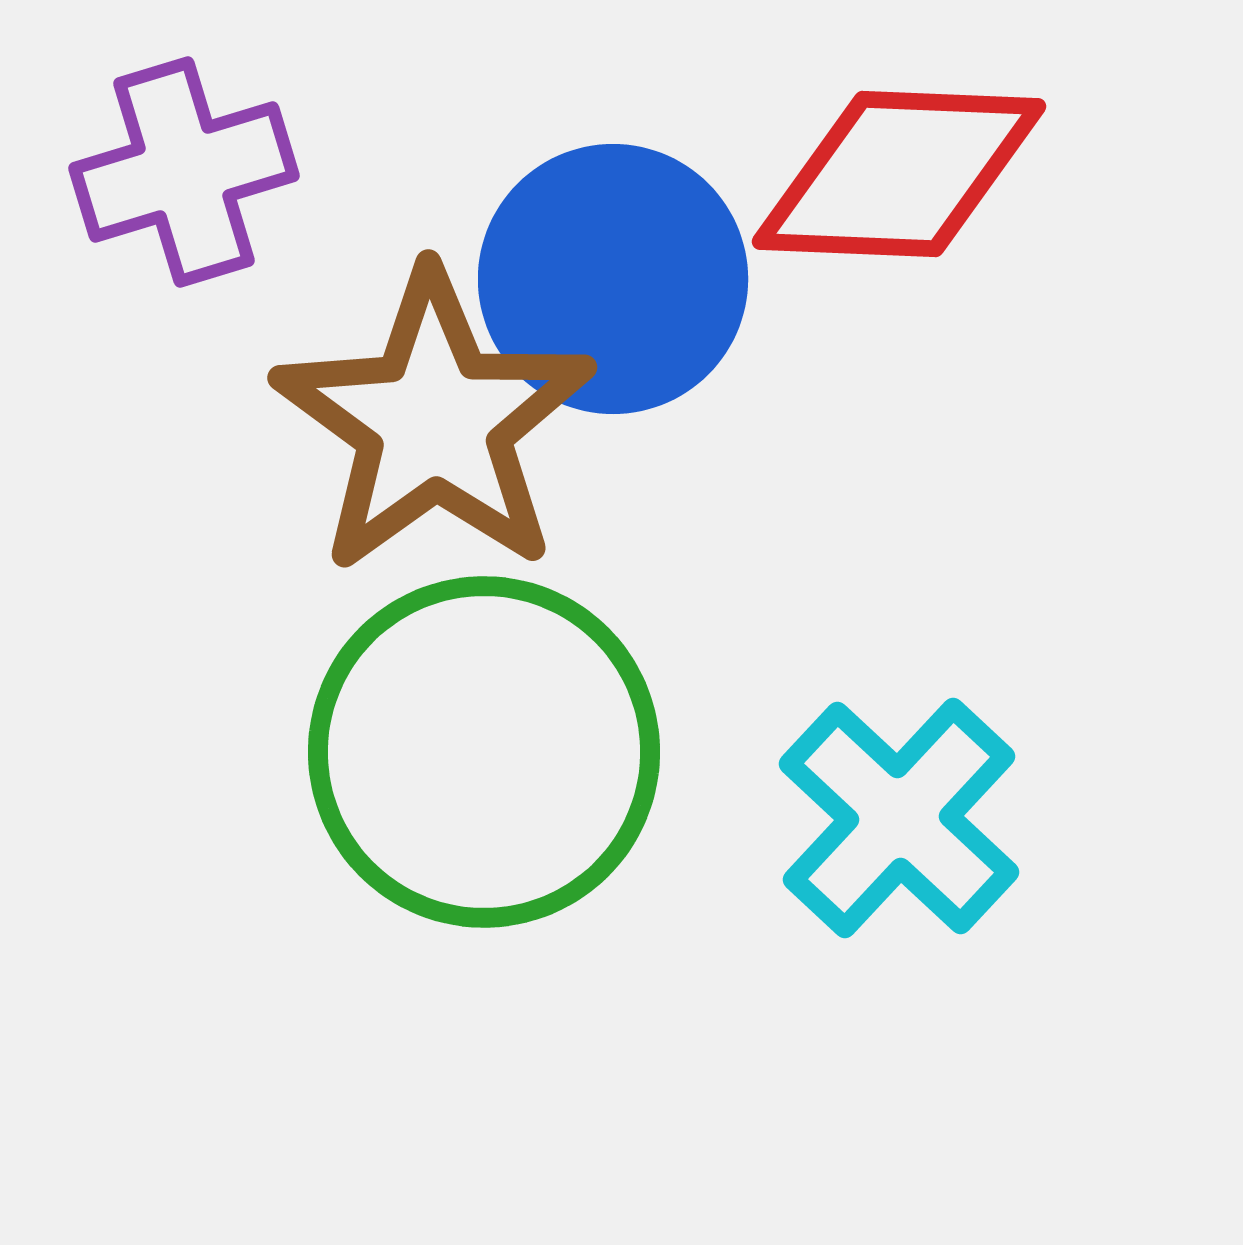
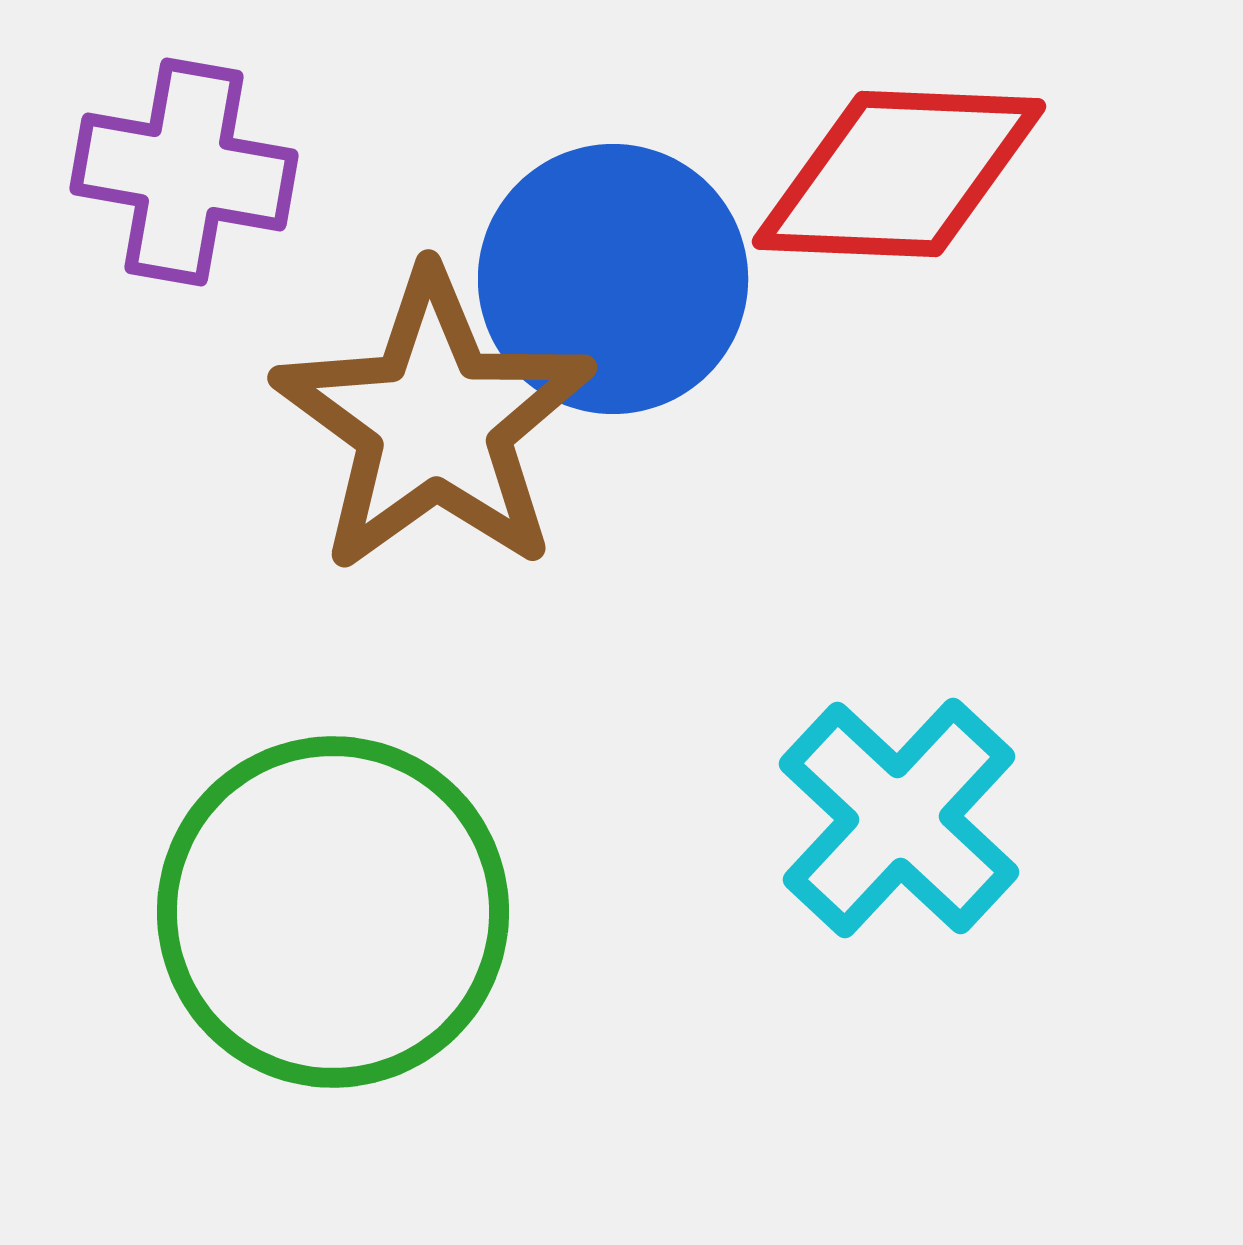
purple cross: rotated 27 degrees clockwise
green circle: moved 151 px left, 160 px down
